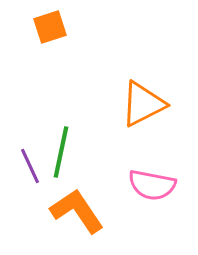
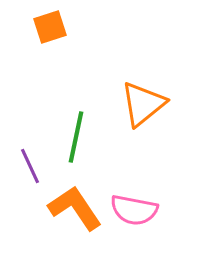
orange triangle: rotated 12 degrees counterclockwise
green line: moved 15 px right, 15 px up
pink semicircle: moved 18 px left, 25 px down
orange L-shape: moved 2 px left, 3 px up
